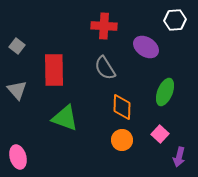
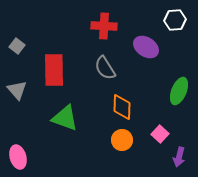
green ellipse: moved 14 px right, 1 px up
